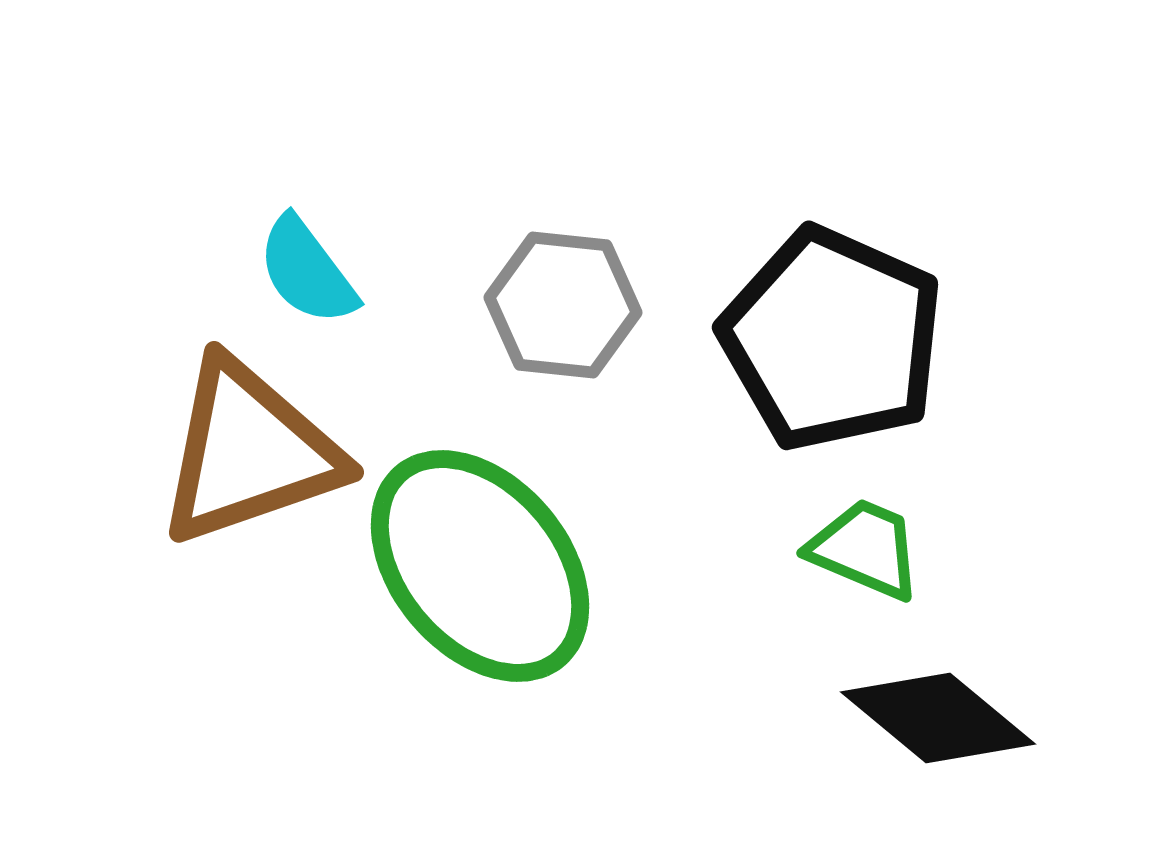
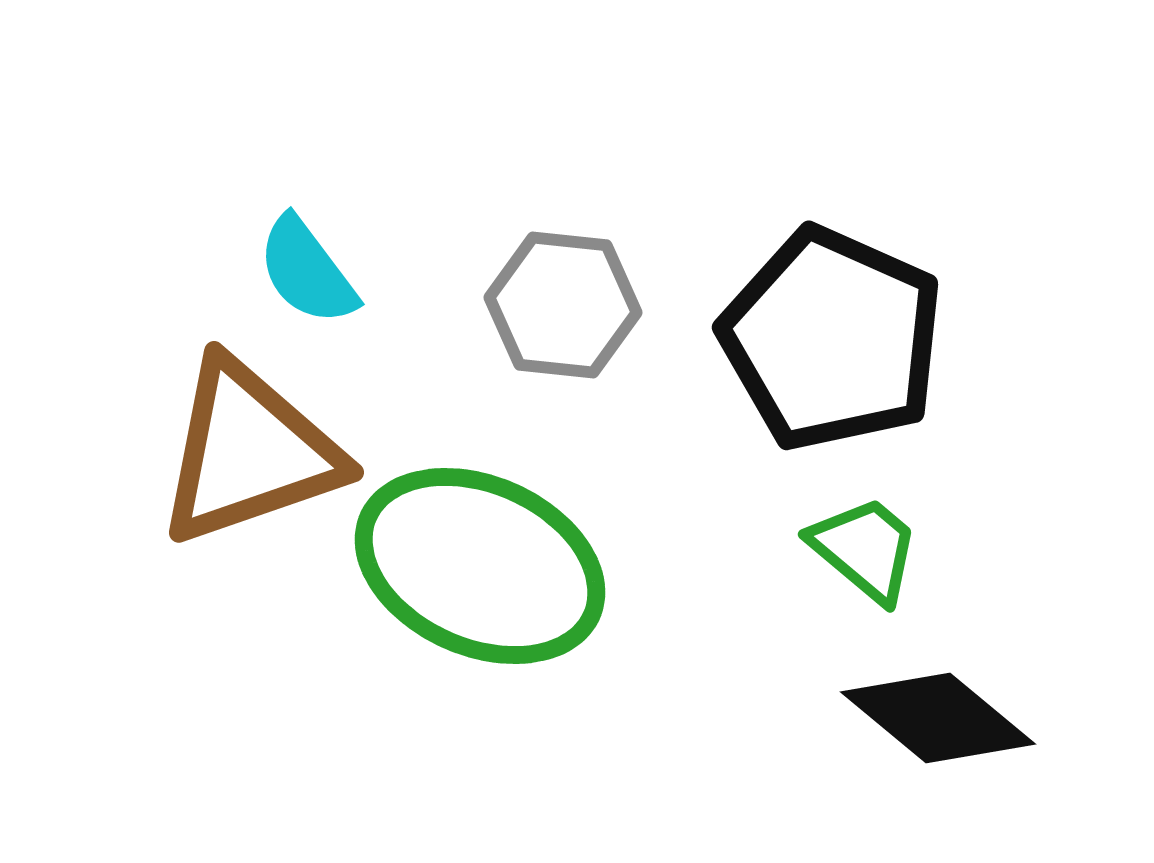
green trapezoid: rotated 17 degrees clockwise
green ellipse: rotated 26 degrees counterclockwise
